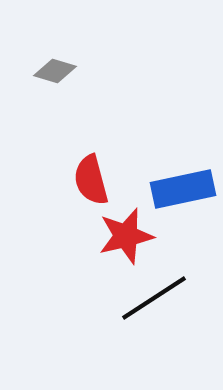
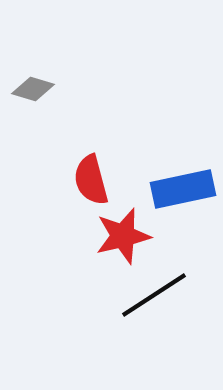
gray diamond: moved 22 px left, 18 px down
red star: moved 3 px left
black line: moved 3 px up
